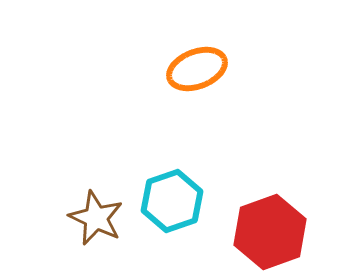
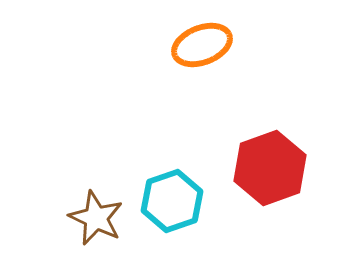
orange ellipse: moved 5 px right, 24 px up
red hexagon: moved 64 px up
